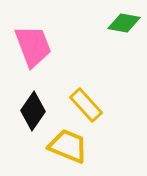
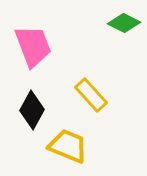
green diamond: rotated 16 degrees clockwise
yellow rectangle: moved 5 px right, 10 px up
black diamond: moved 1 px left, 1 px up; rotated 6 degrees counterclockwise
